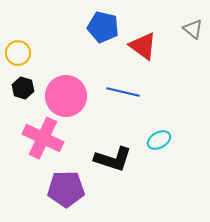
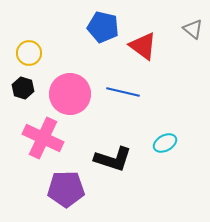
yellow circle: moved 11 px right
pink circle: moved 4 px right, 2 px up
cyan ellipse: moved 6 px right, 3 px down
